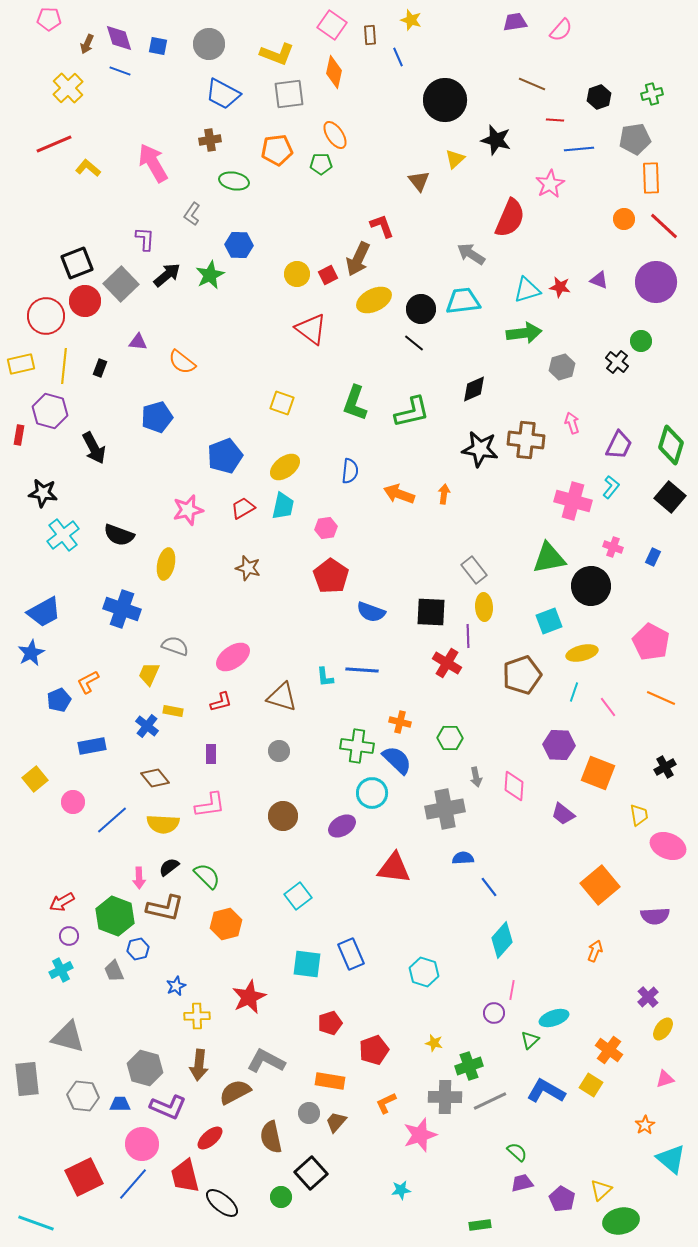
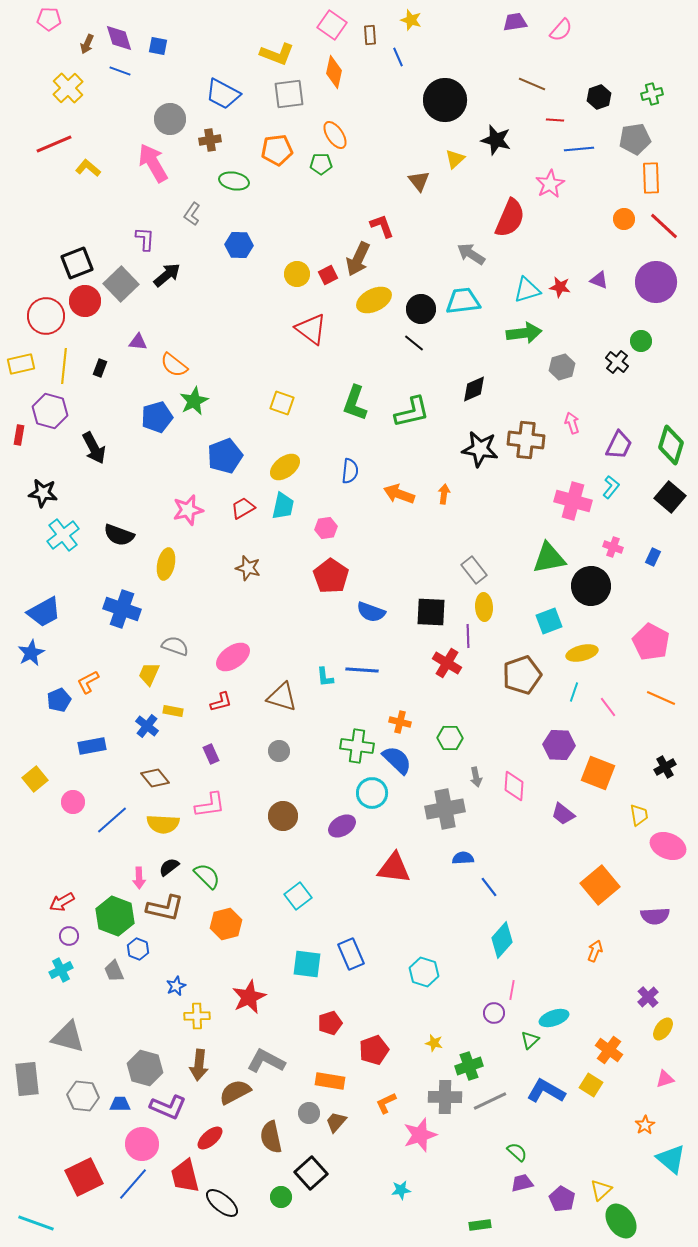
gray circle at (209, 44): moved 39 px left, 75 px down
green star at (210, 275): moved 16 px left, 126 px down
orange semicircle at (182, 362): moved 8 px left, 3 px down
purple rectangle at (211, 754): rotated 24 degrees counterclockwise
blue hexagon at (138, 949): rotated 25 degrees counterclockwise
green ellipse at (621, 1221): rotated 68 degrees clockwise
